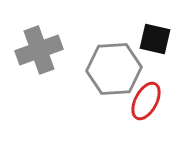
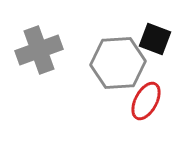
black square: rotated 8 degrees clockwise
gray hexagon: moved 4 px right, 6 px up
